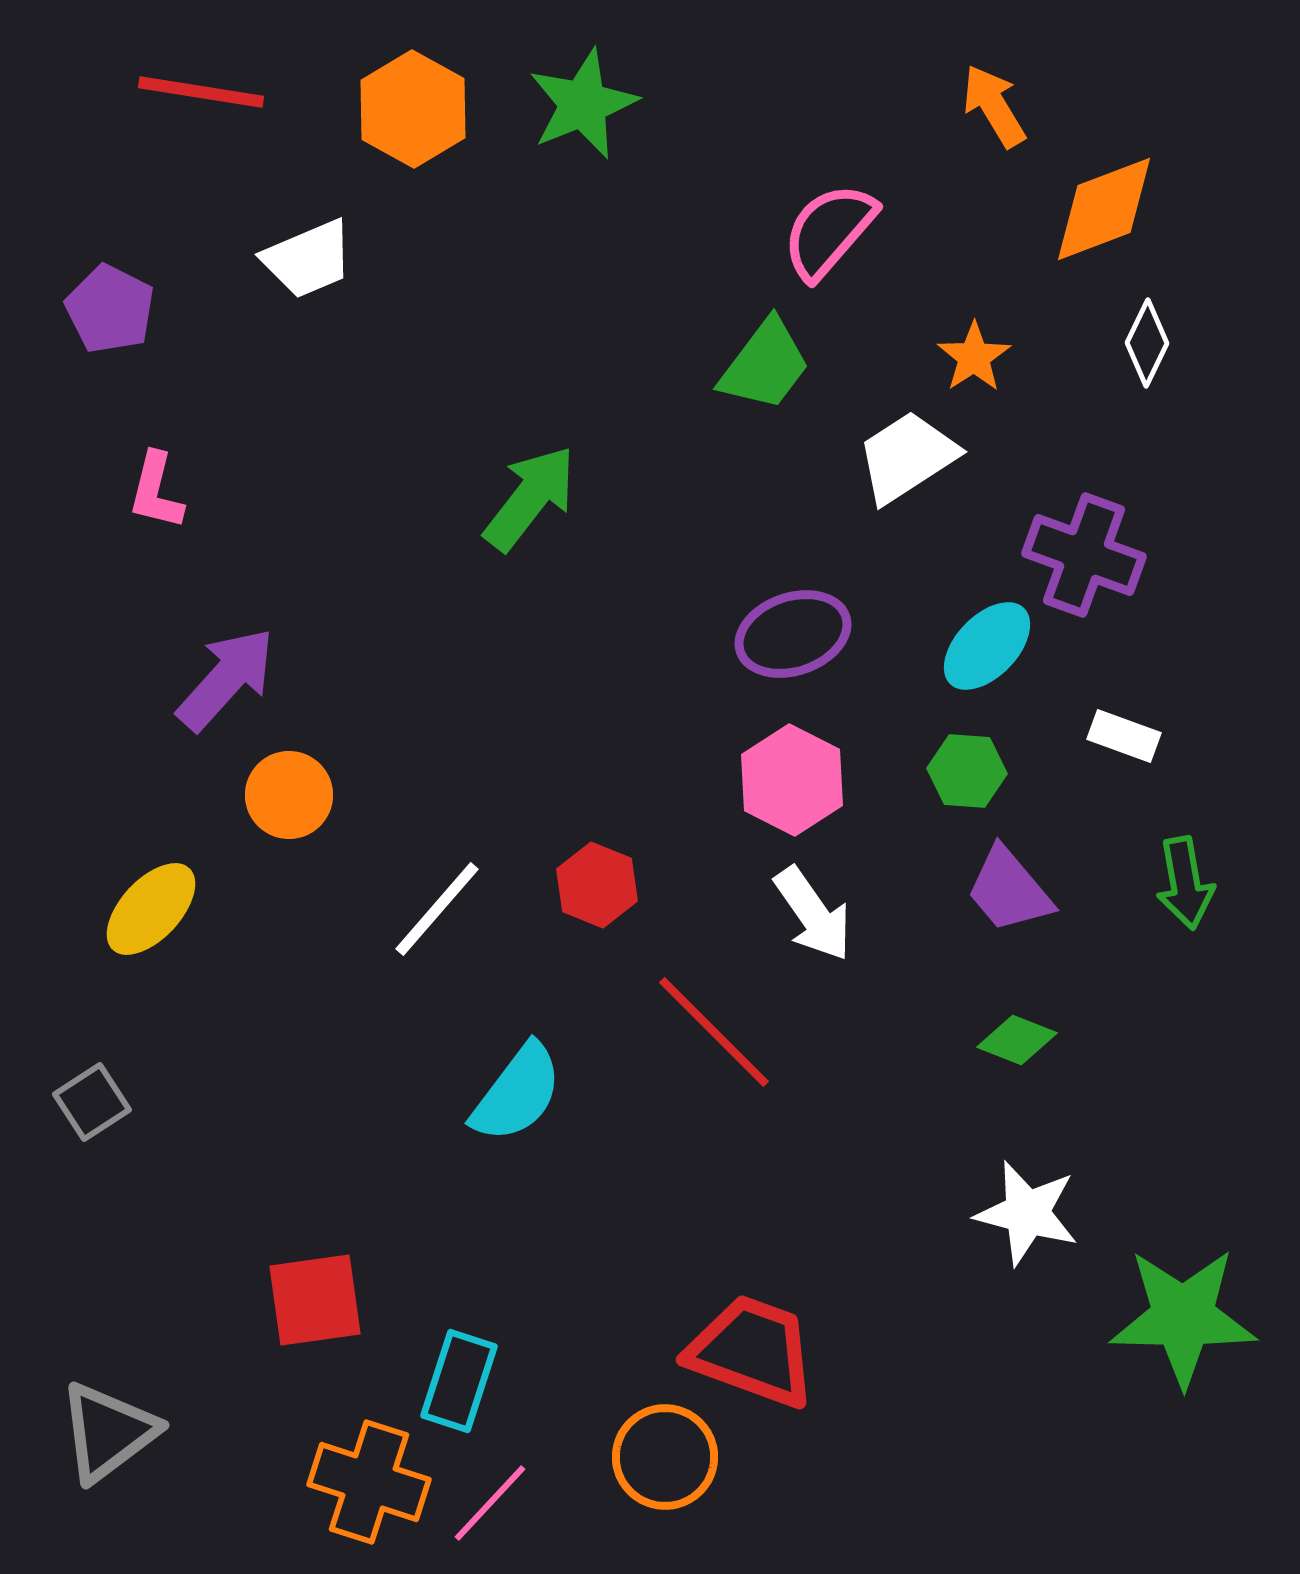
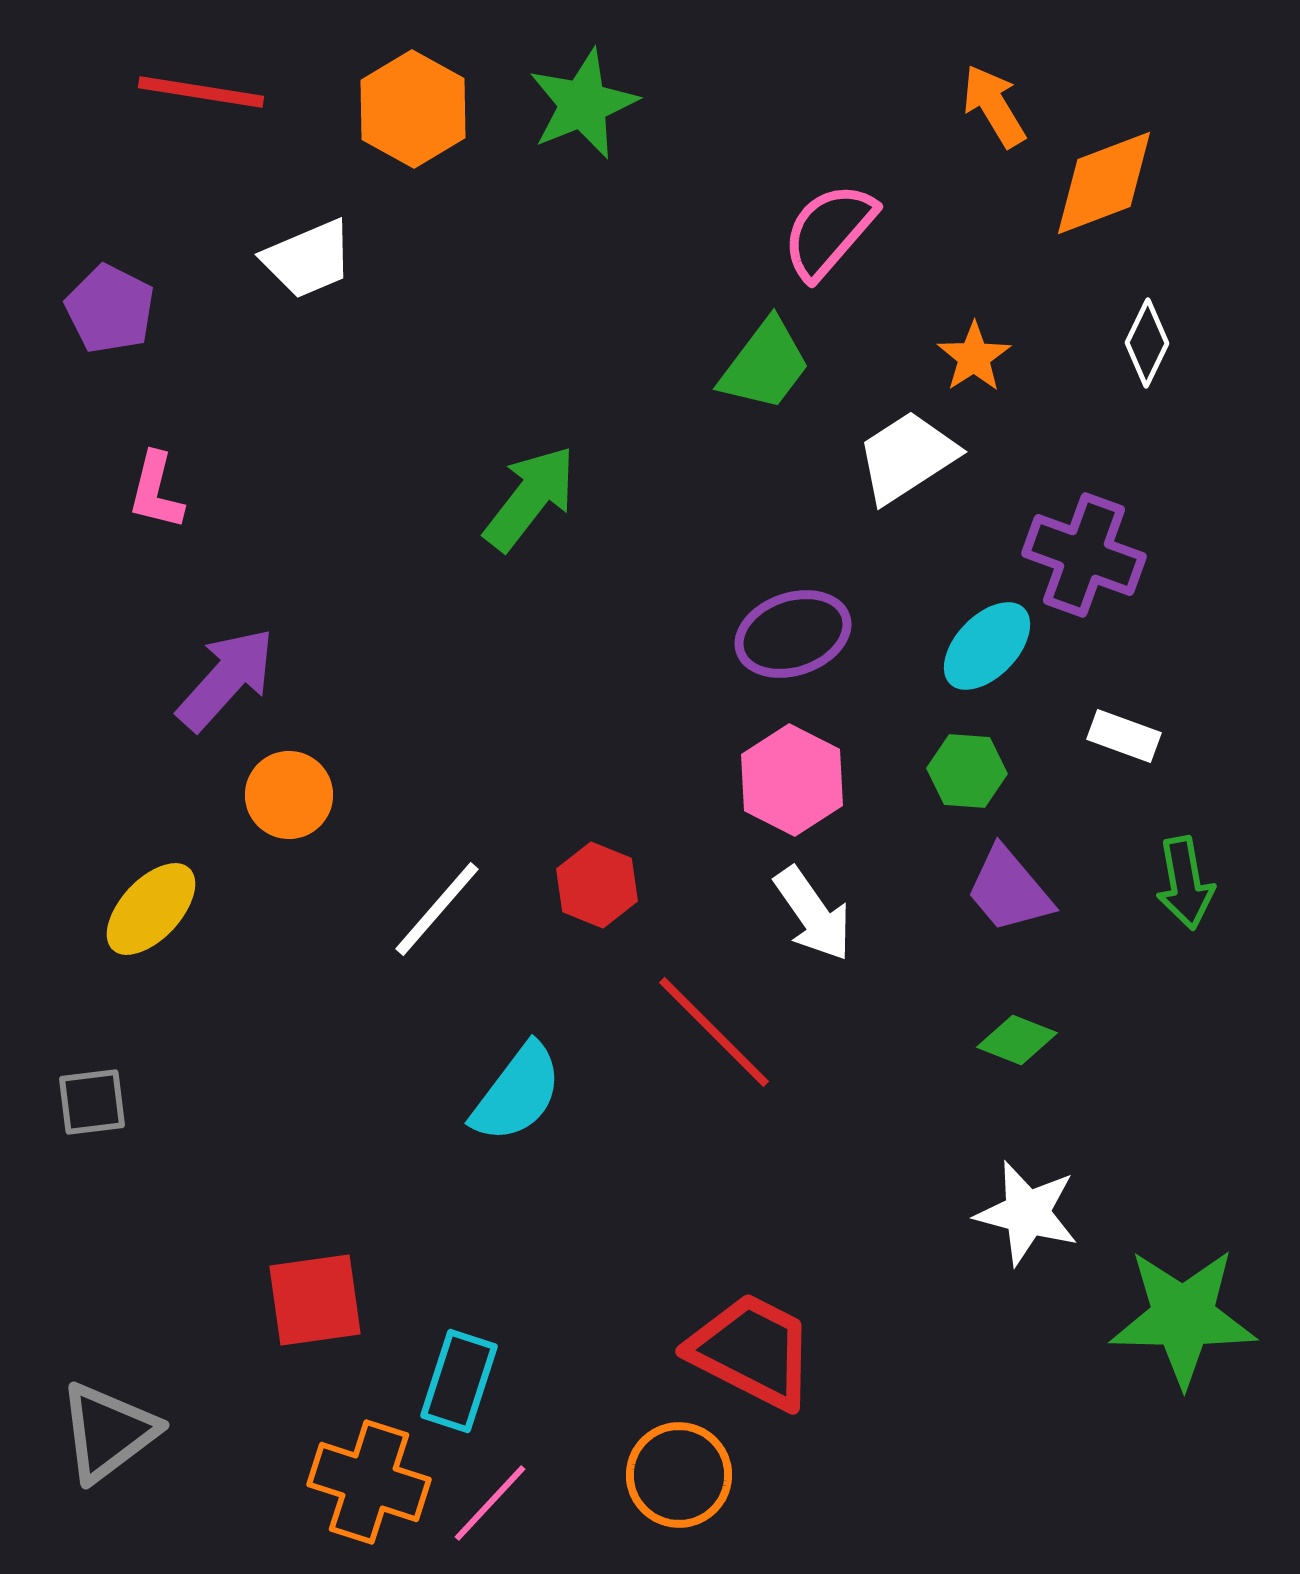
orange diamond at (1104, 209): moved 26 px up
gray square at (92, 1102): rotated 26 degrees clockwise
red trapezoid at (752, 1351): rotated 7 degrees clockwise
orange circle at (665, 1457): moved 14 px right, 18 px down
